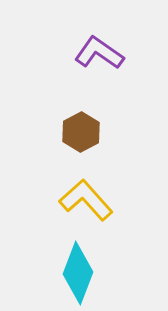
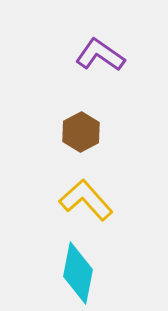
purple L-shape: moved 1 px right, 2 px down
cyan diamond: rotated 10 degrees counterclockwise
